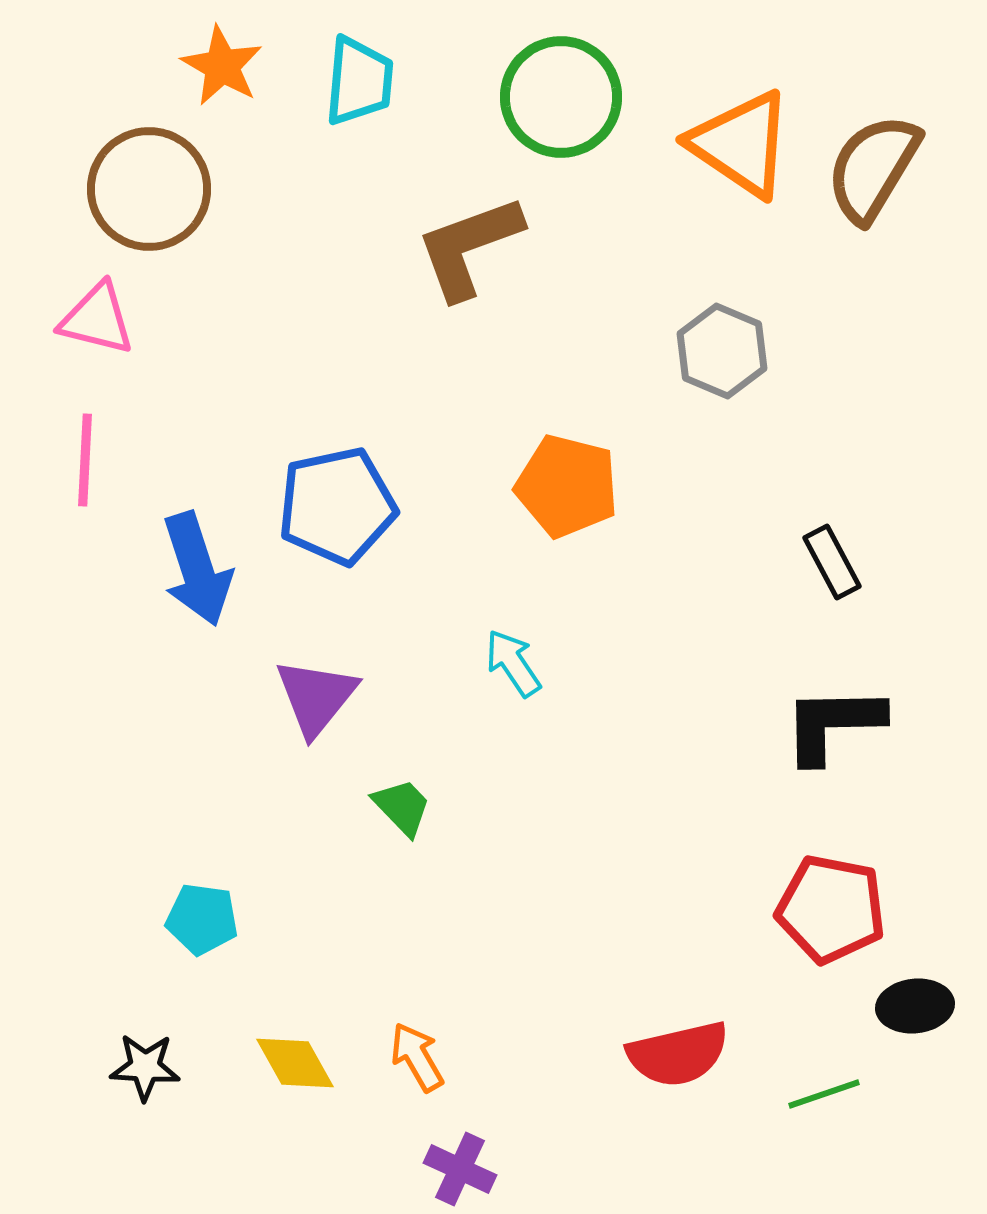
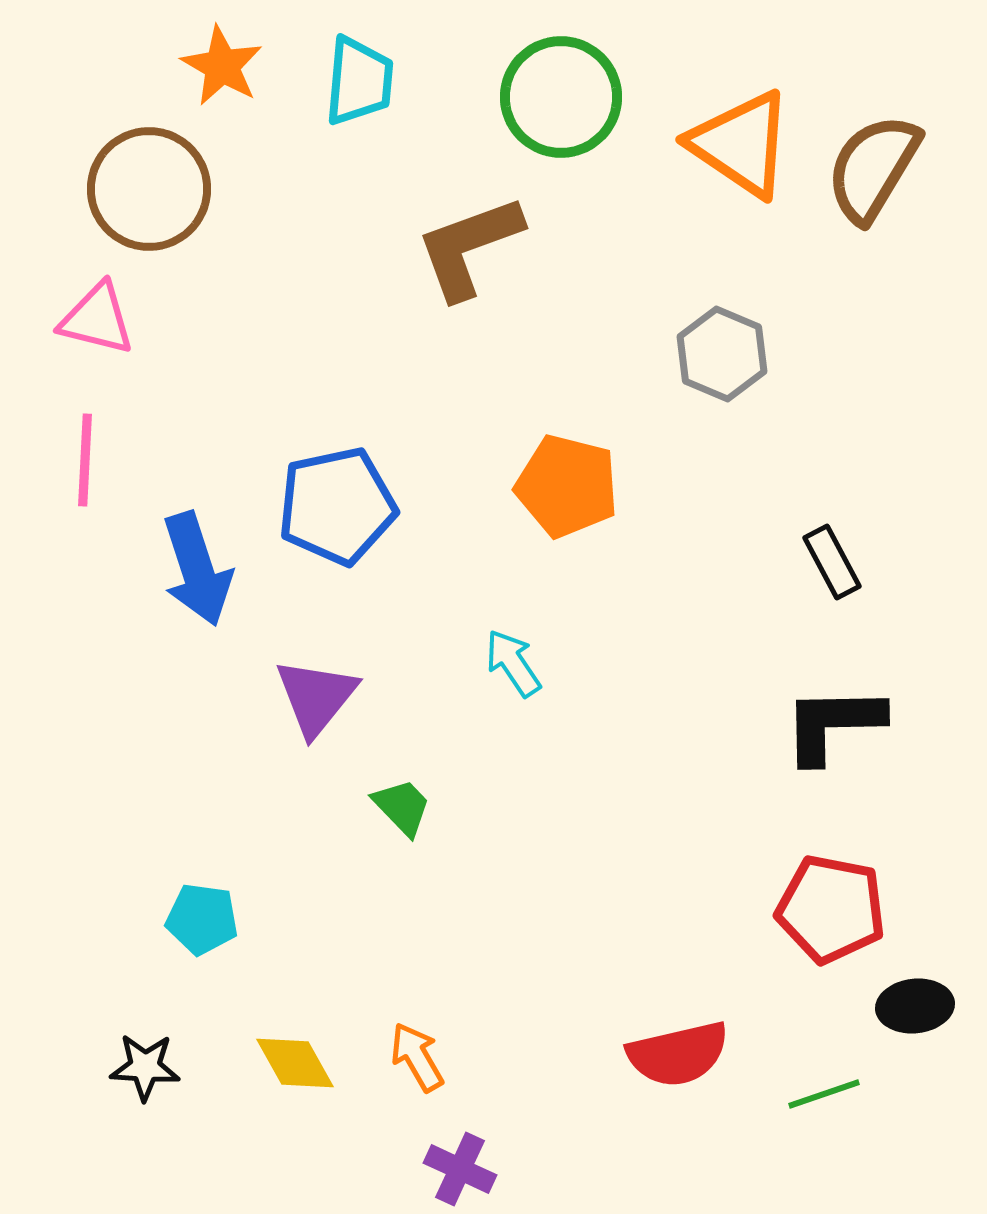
gray hexagon: moved 3 px down
